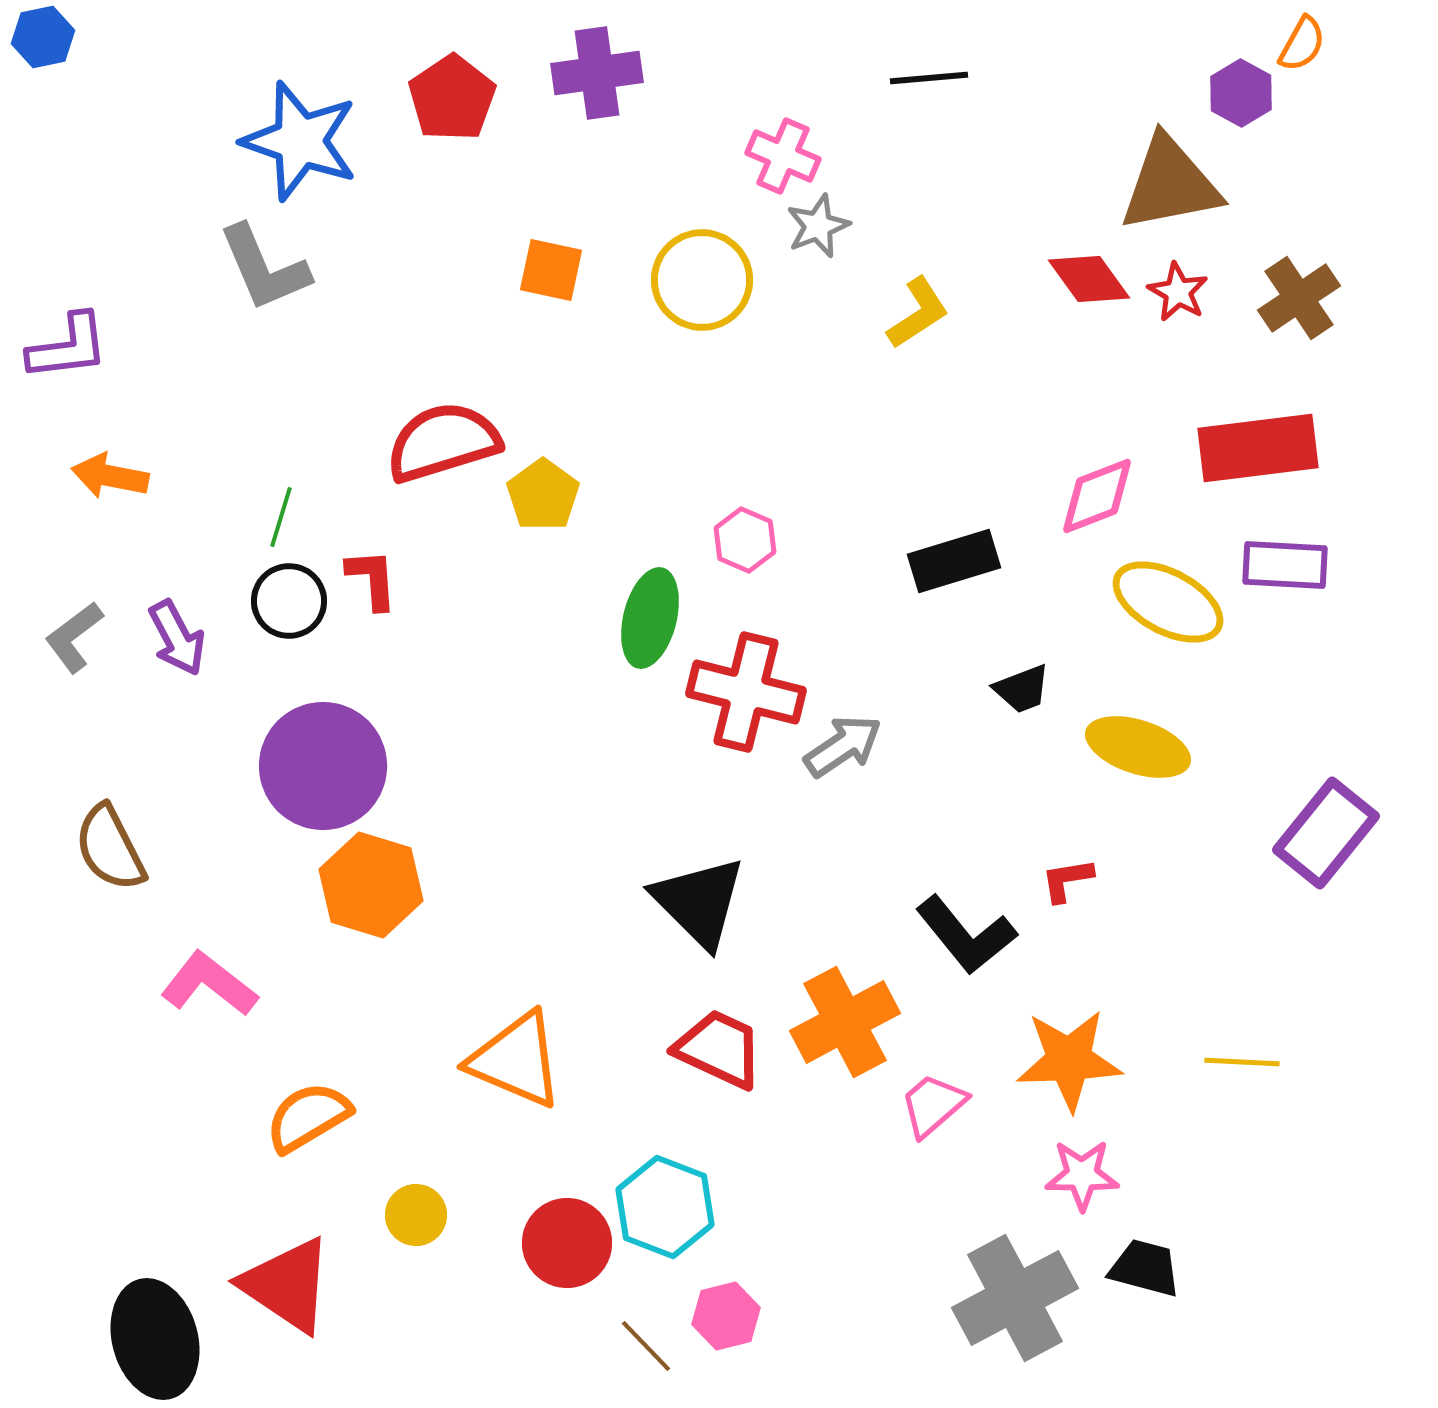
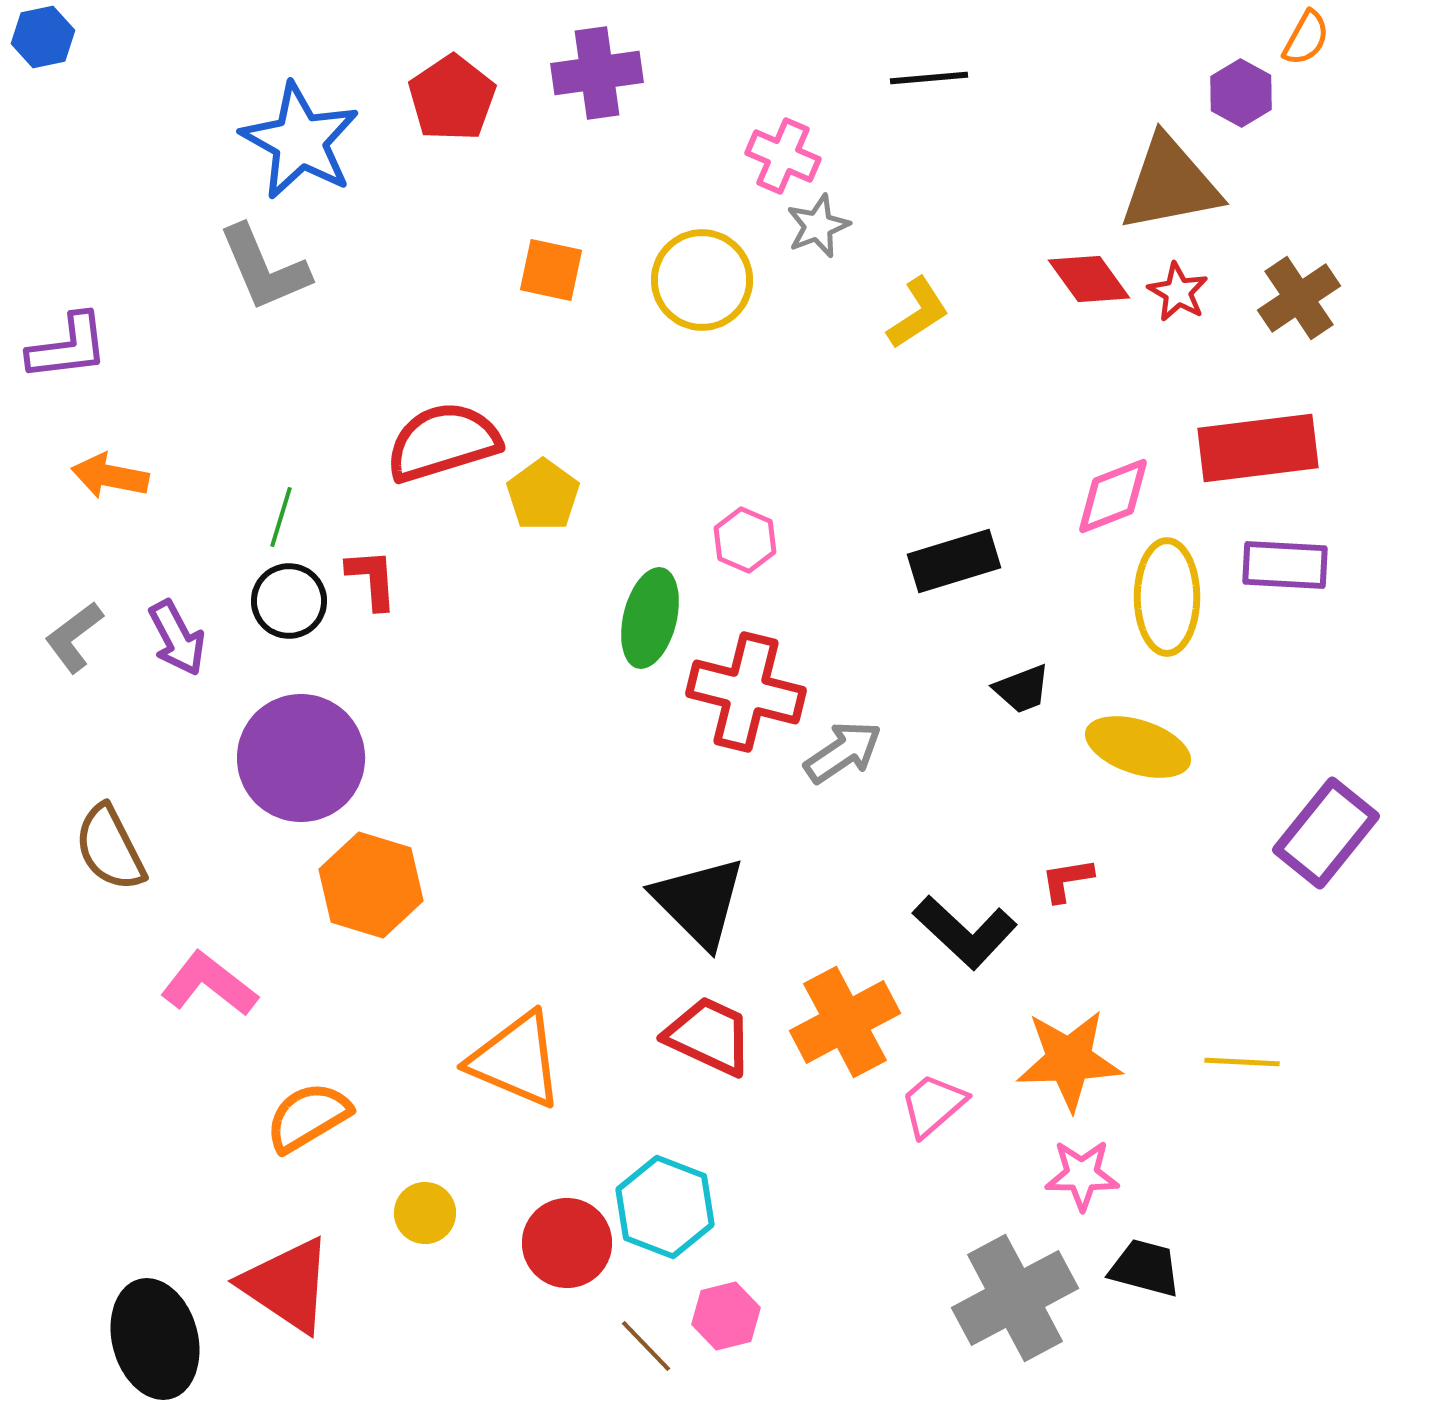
orange semicircle at (1302, 44): moved 4 px right, 6 px up
blue star at (300, 141): rotated 10 degrees clockwise
pink diamond at (1097, 496): moved 16 px right
yellow ellipse at (1168, 602): moved 1 px left, 5 px up; rotated 62 degrees clockwise
gray arrow at (843, 746): moved 6 px down
purple circle at (323, 766): moved 22 px left, 8 px up
black L-shape at (966, 935): moved 1 px left, 3 px up; rotated 8 degrees counterclockwise
red trapezoid at (719, 1049): moved 10 px left, 13 px up
yellow circle at (416, 1215): moved 9 px right, 2 px up
